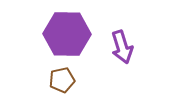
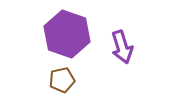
purple hexagon: rotated 18 degrees clockwise
